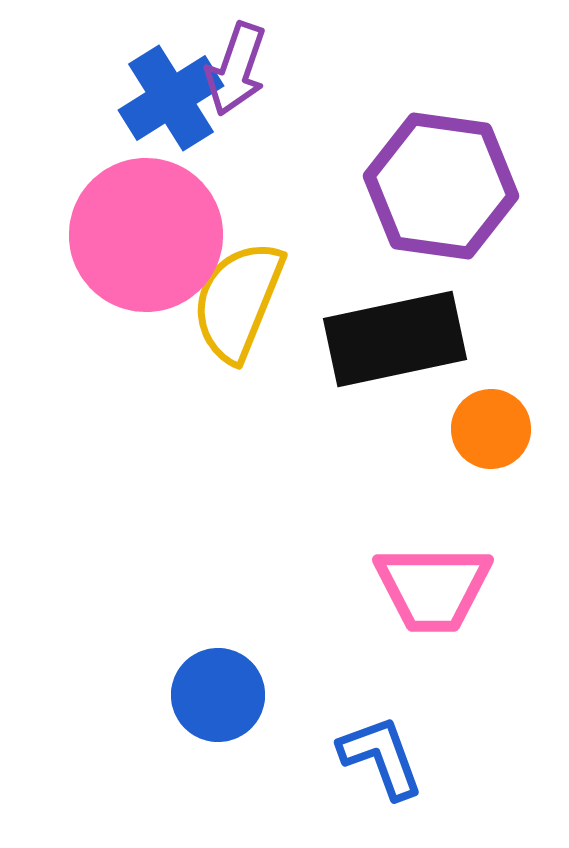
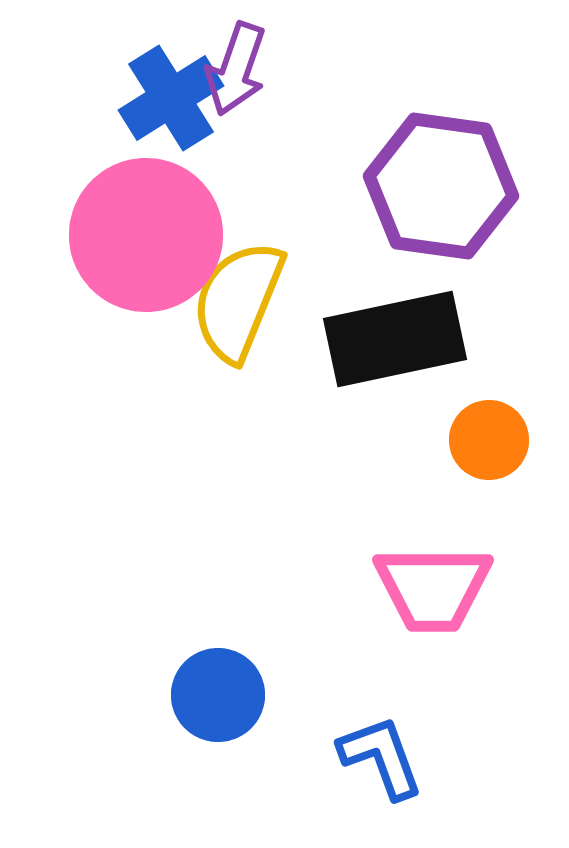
orange circle: moved 2 px left, 11 px down
